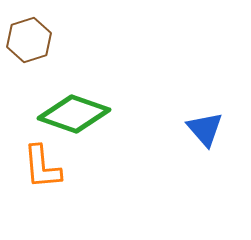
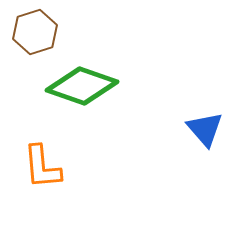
brown hexagon: moved 6 px right, 8 px up
green diamond: moved 8 px right, 28 px up
